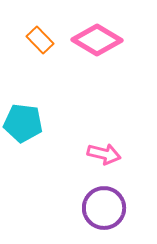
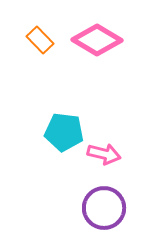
cyan pentagon: moved 41 px right, 9 px down
